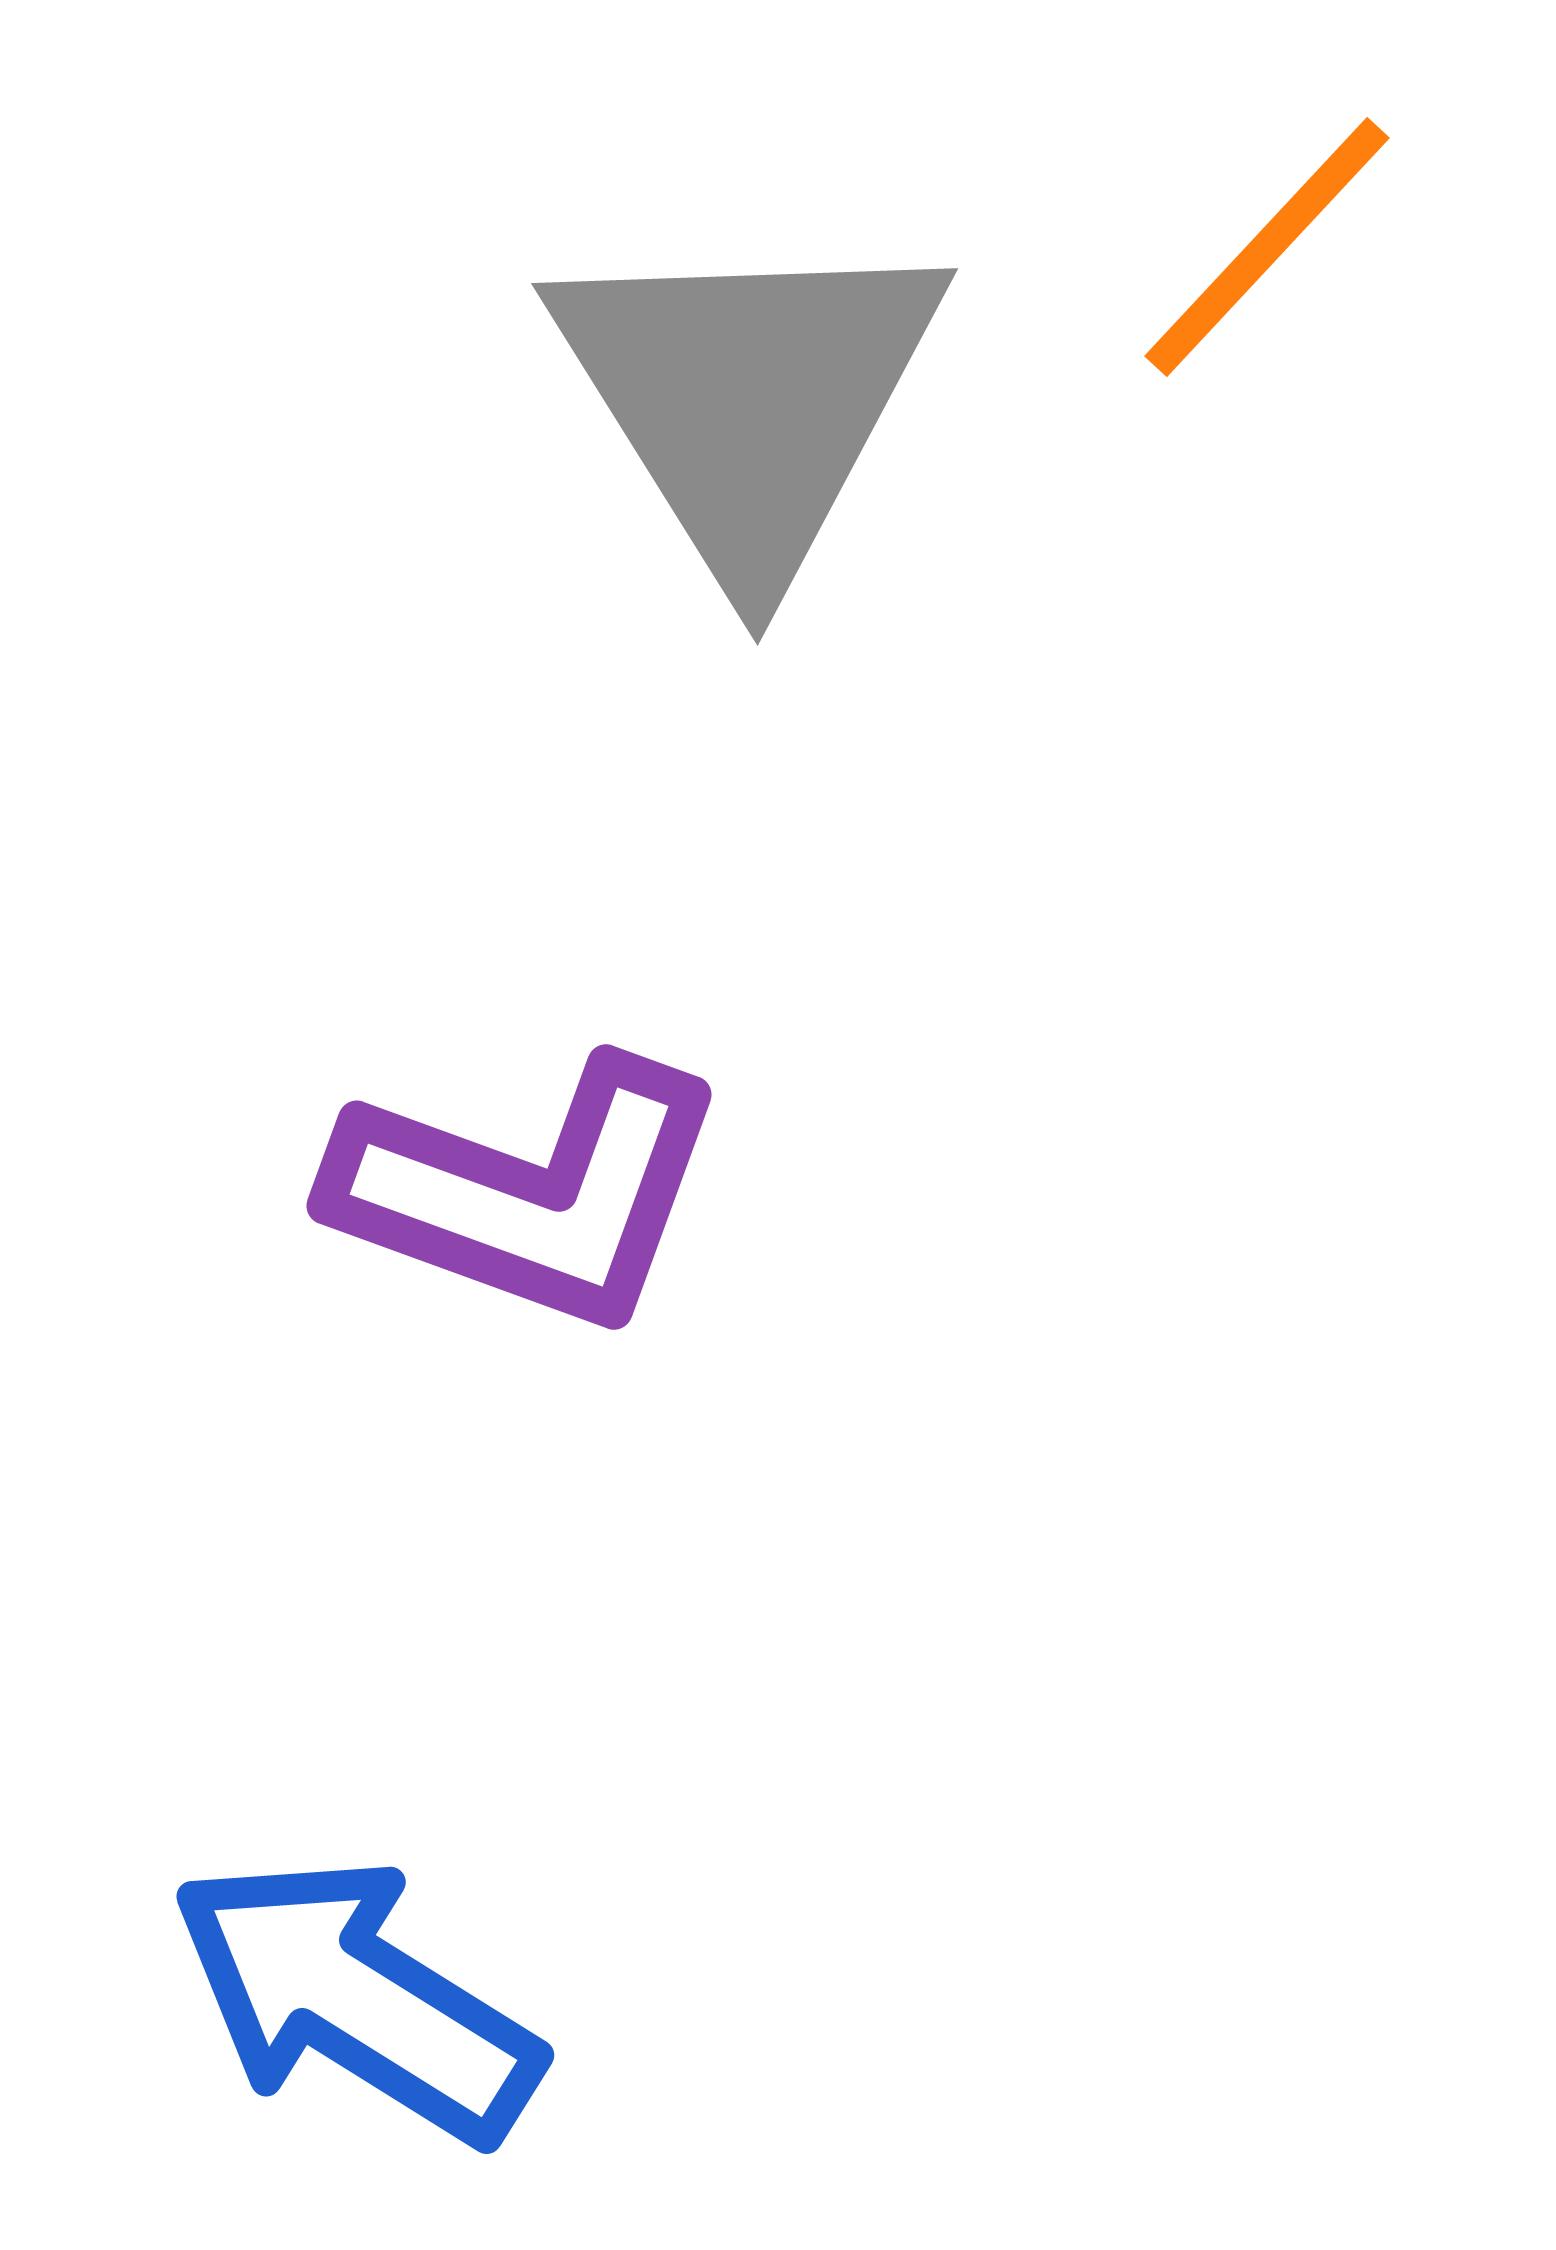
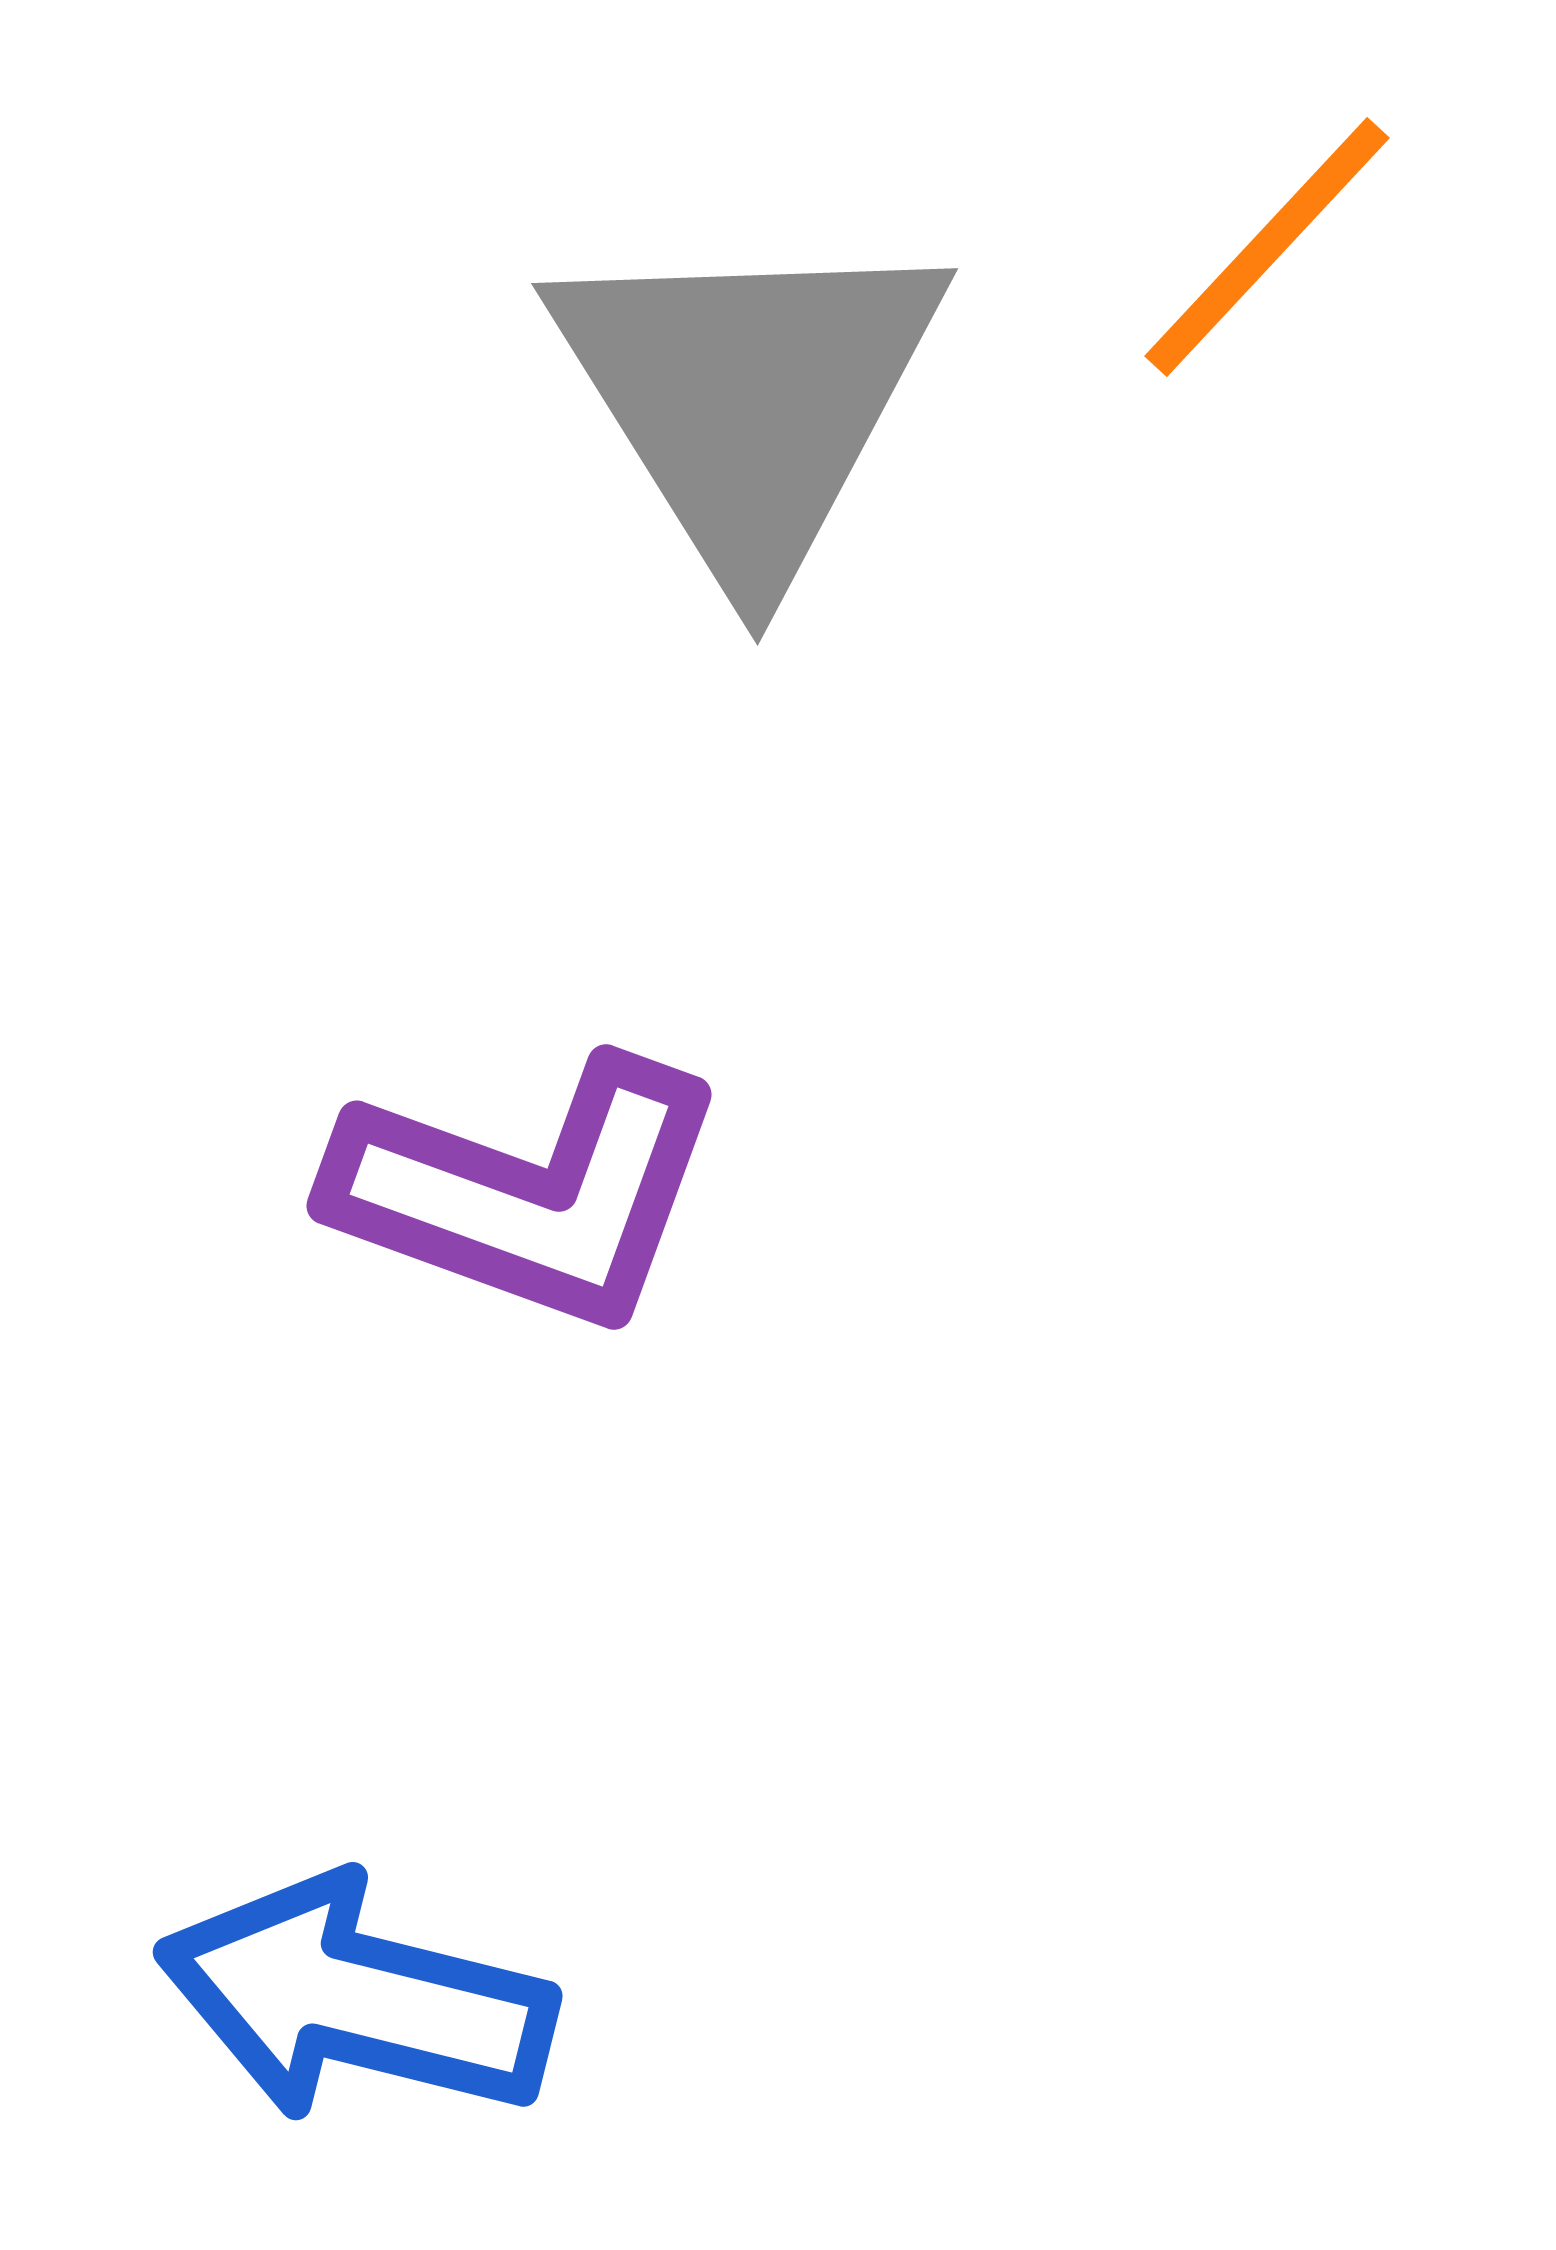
blue arrow: rotated 18 degrees counterclockwise
